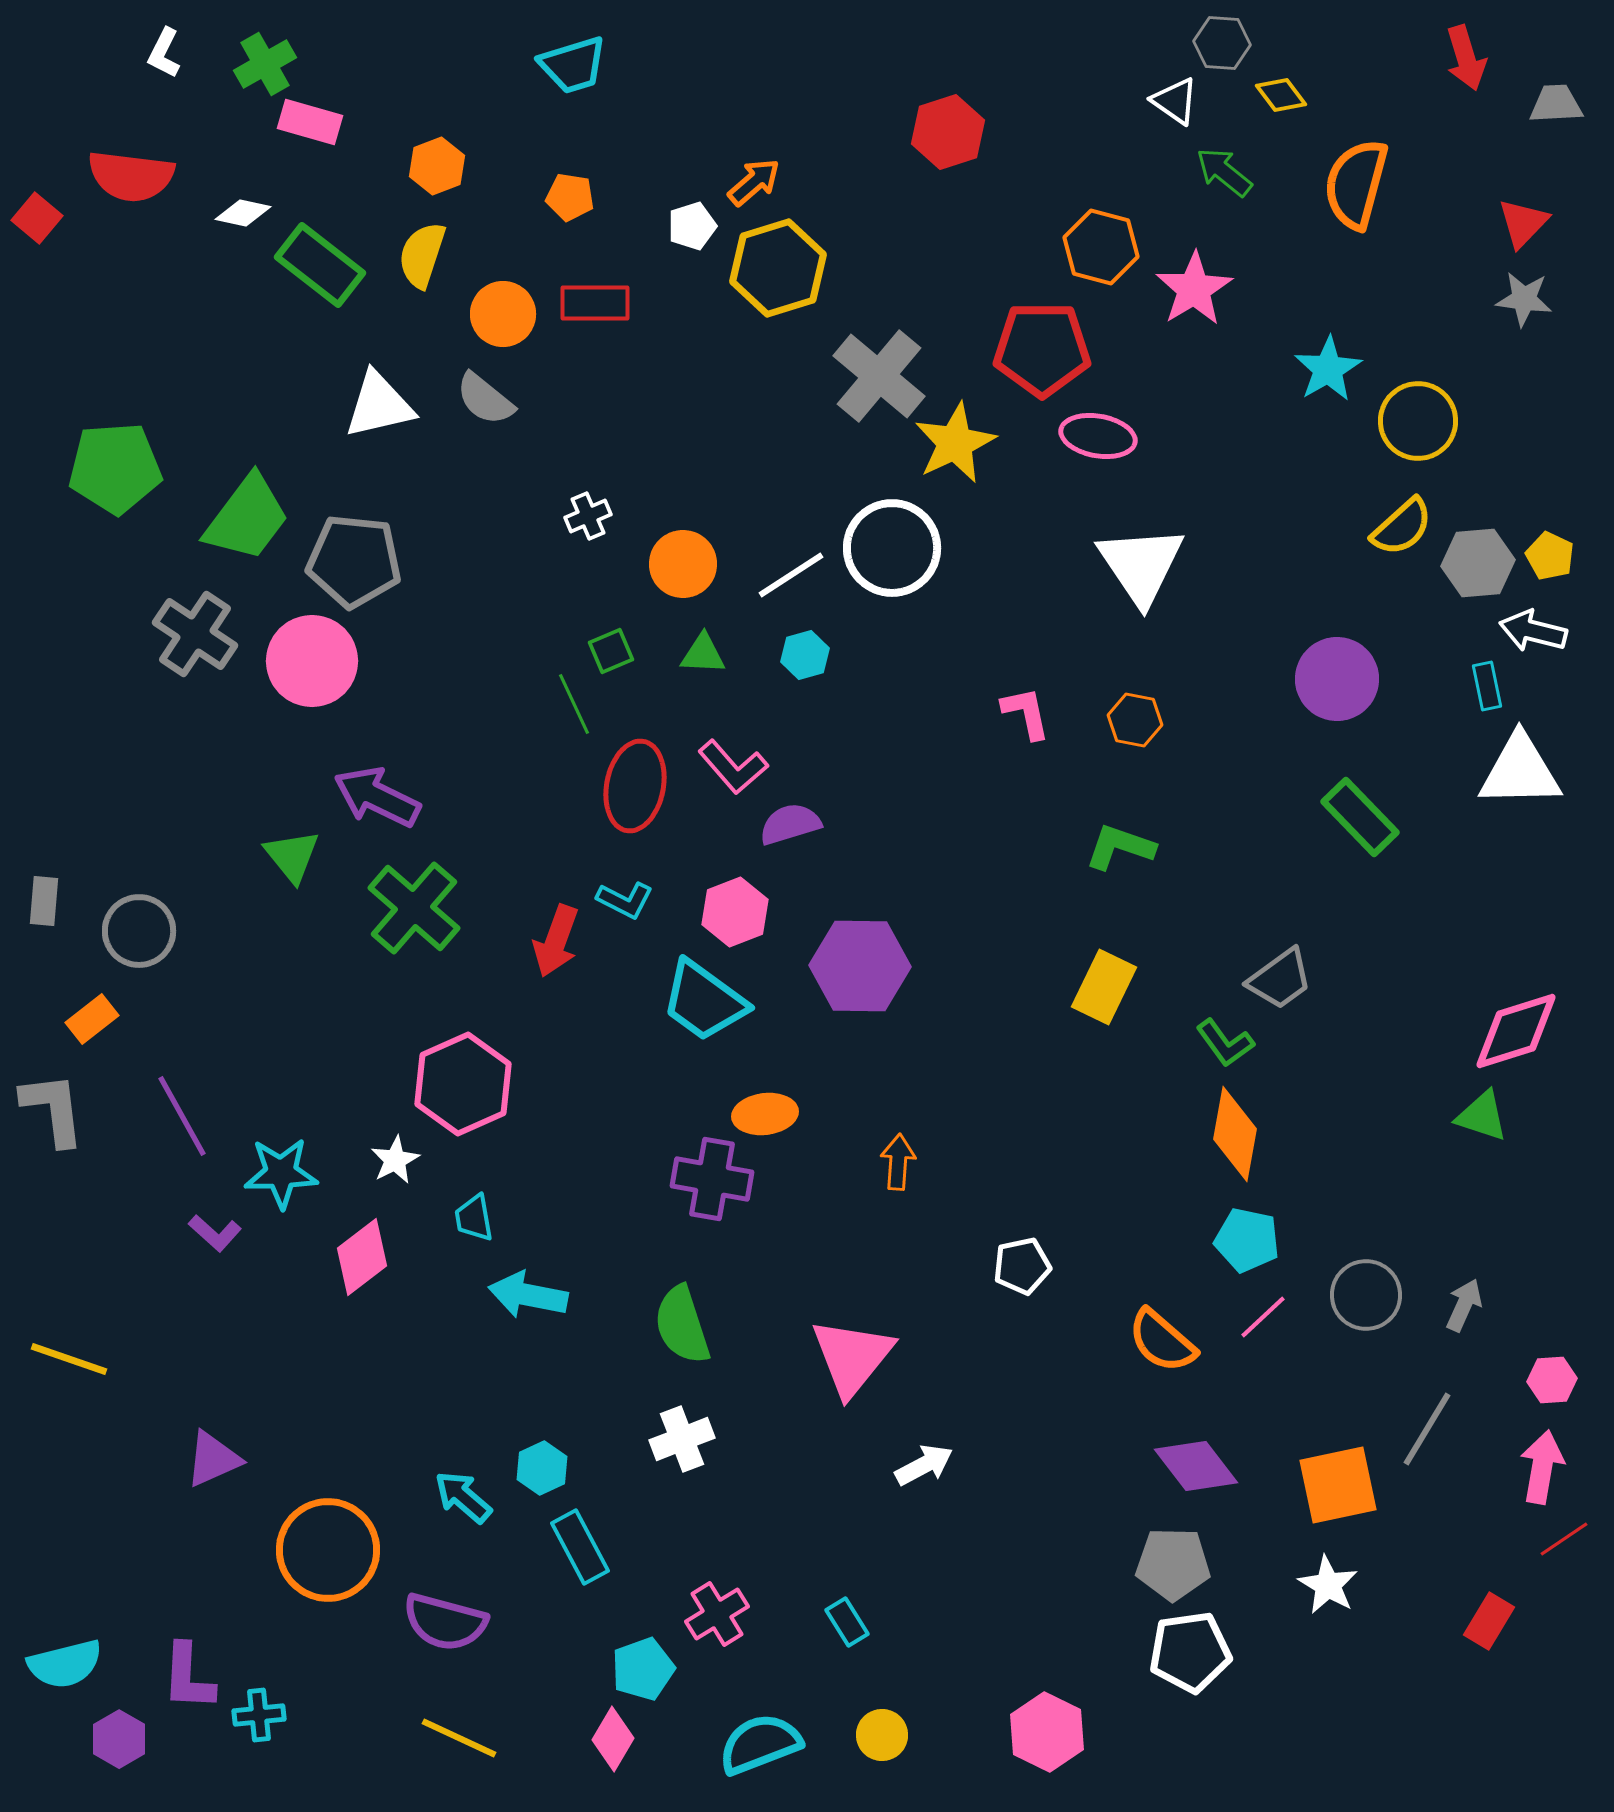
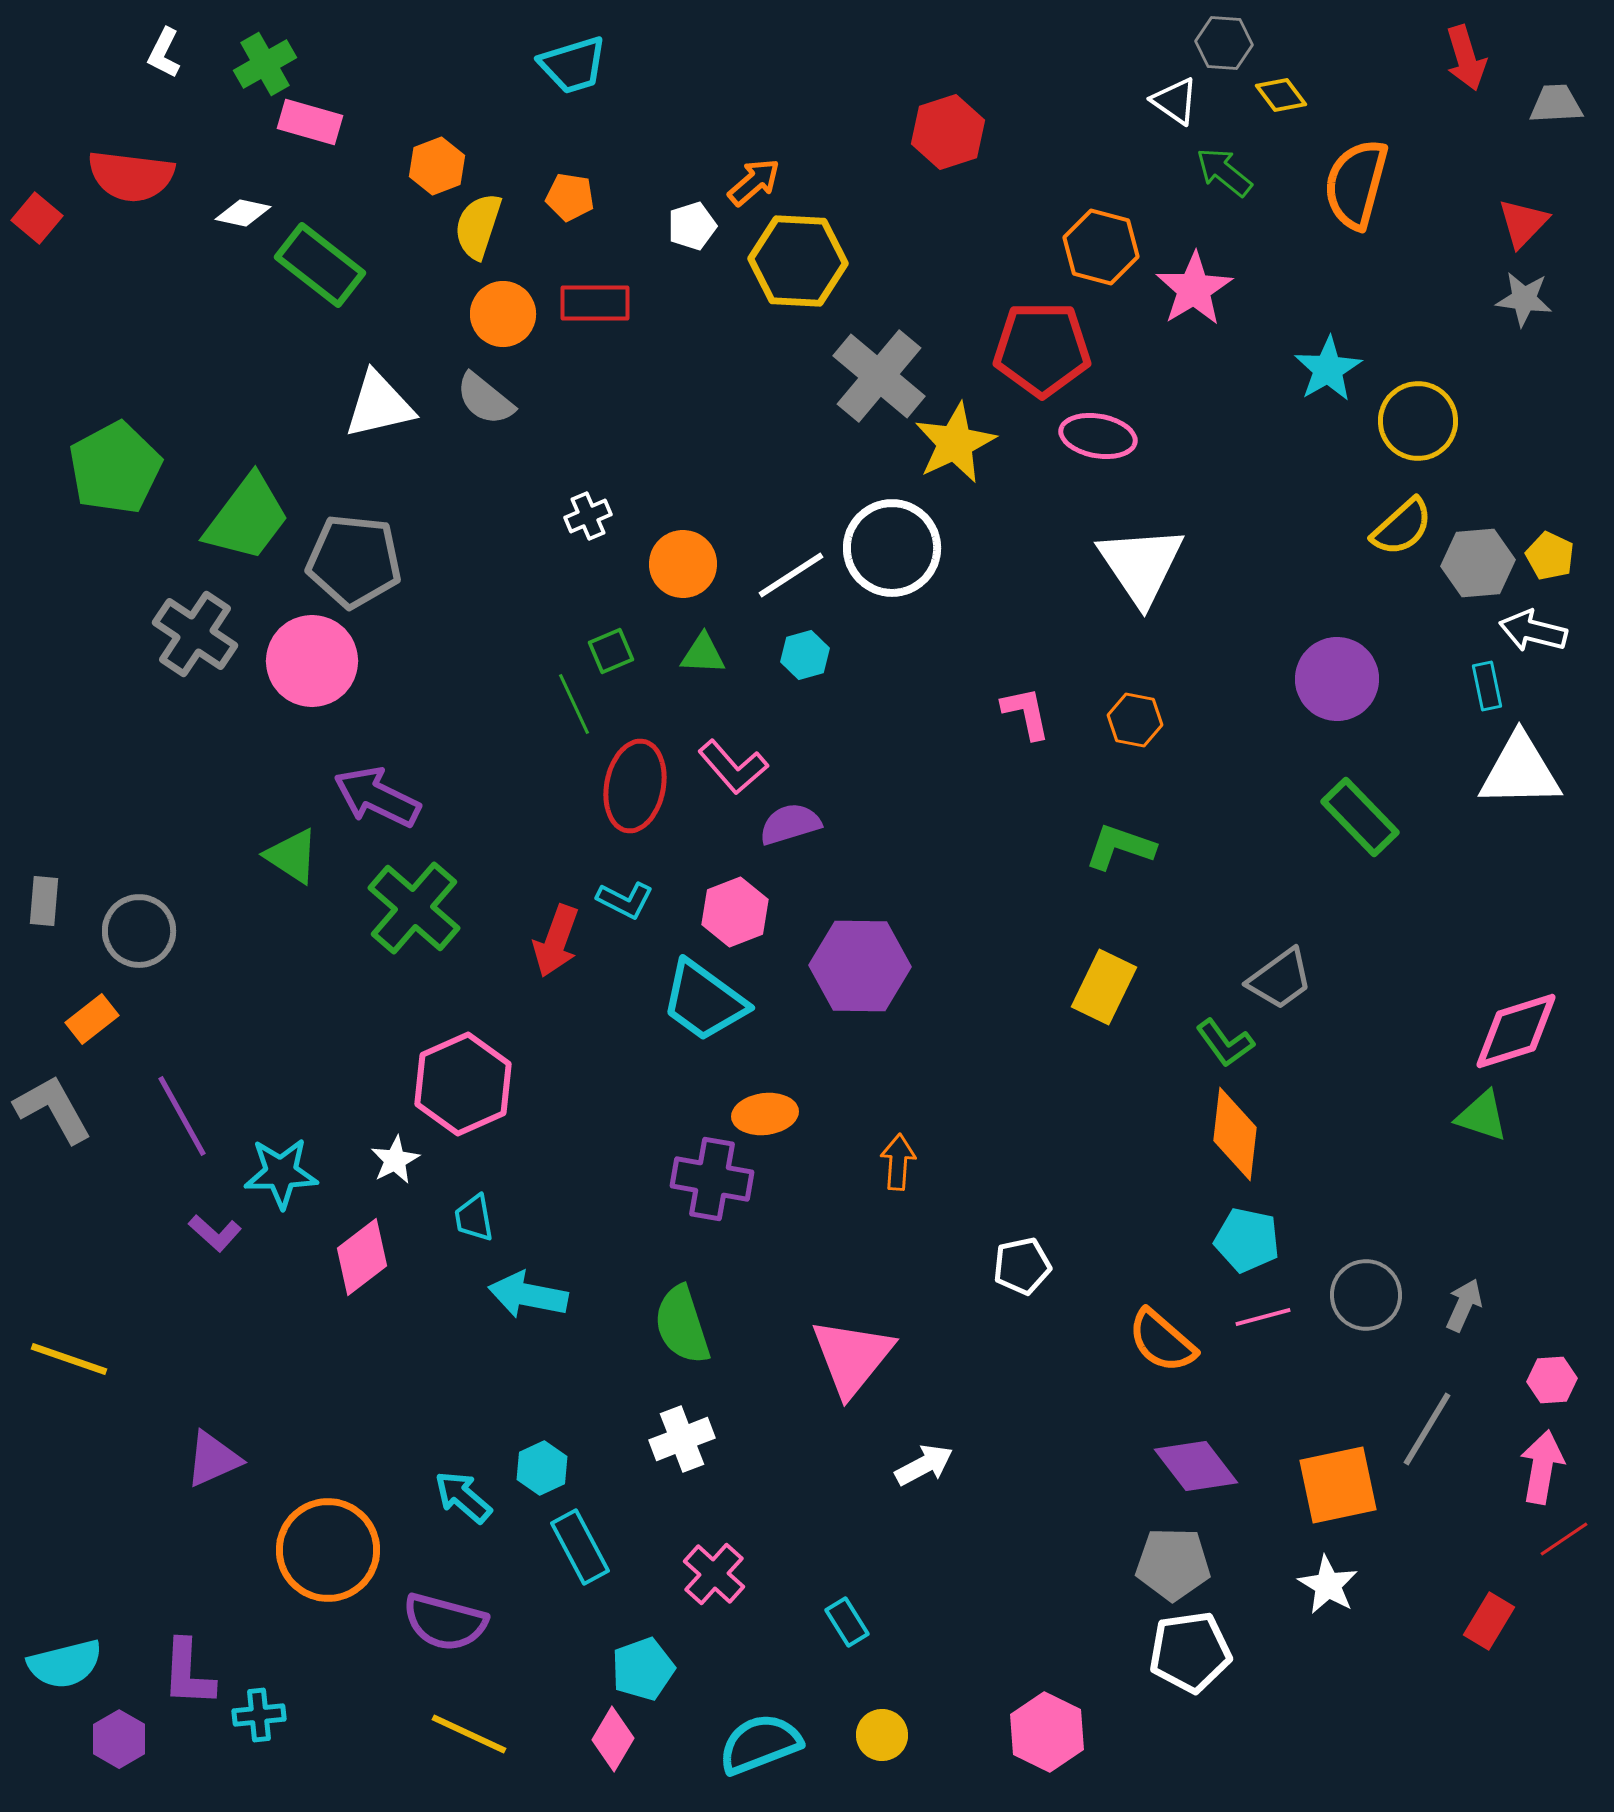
gray hexagon at (1222, 43): moved 2 px right
yellow semicircle at (422, 255): moved 56 px right, 29 px up
yellow hexagon at (778, 268): moved 20 px right, 7 px up; rotated 20 degrees clockwise
green pentagon at (115, 468): rotated 24 degrees counterclockwise
green triangle at (292, 856): rotated 18 degrees counterclockwise
gray L-shape at (53, 1109): rotated 22 degrees counterclockwise
orange diamond at (1235, 1134): rotated 4 degrees counterclockwise
pink line at (1263, 1317): rotated 28 degrees clockwise
pink cross at (717, 1614): moved 3 px left, 40 px up; rotated 16 degrees counterclockwise
purple L-shape at (188, 1677): moved 4 px up
yellow line at (459, 1738): moved 10 px right, 4 px up
